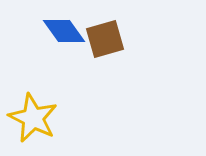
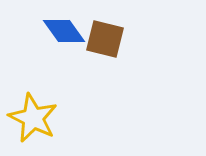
brown square: rotated 30 degrees clockwise
